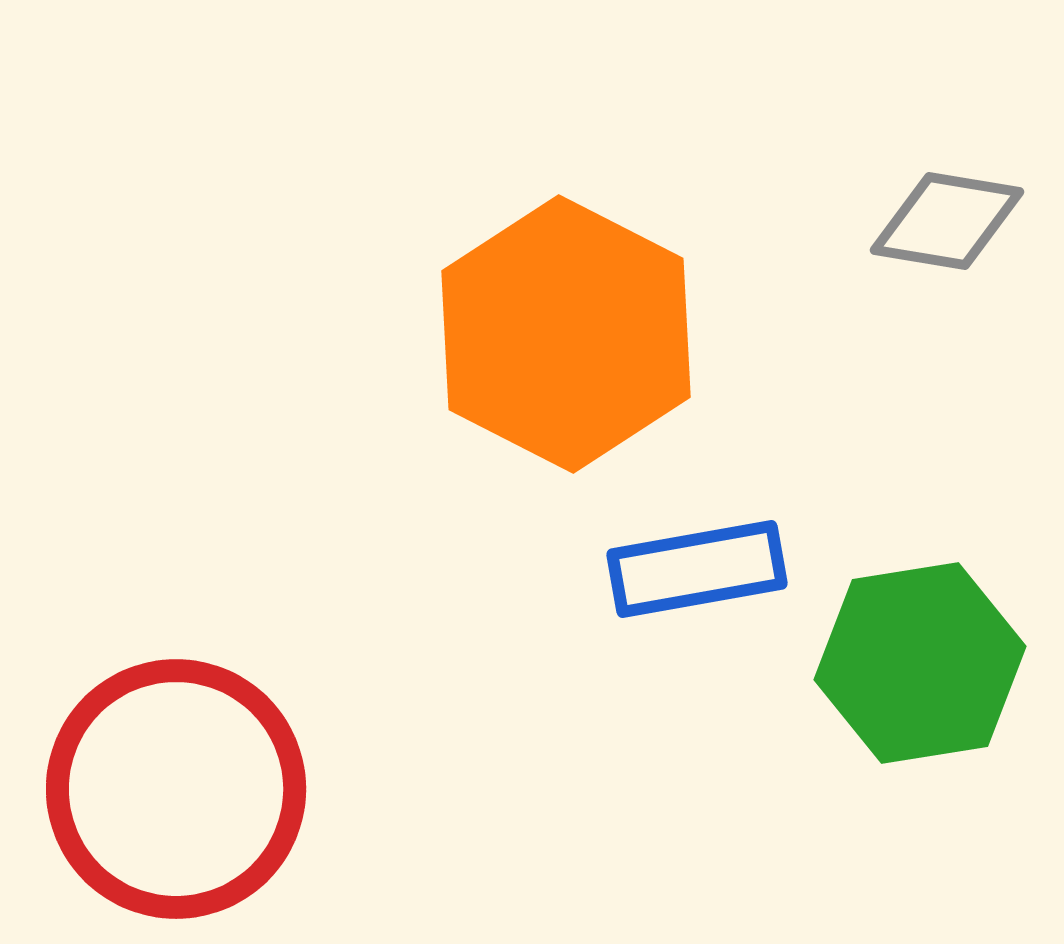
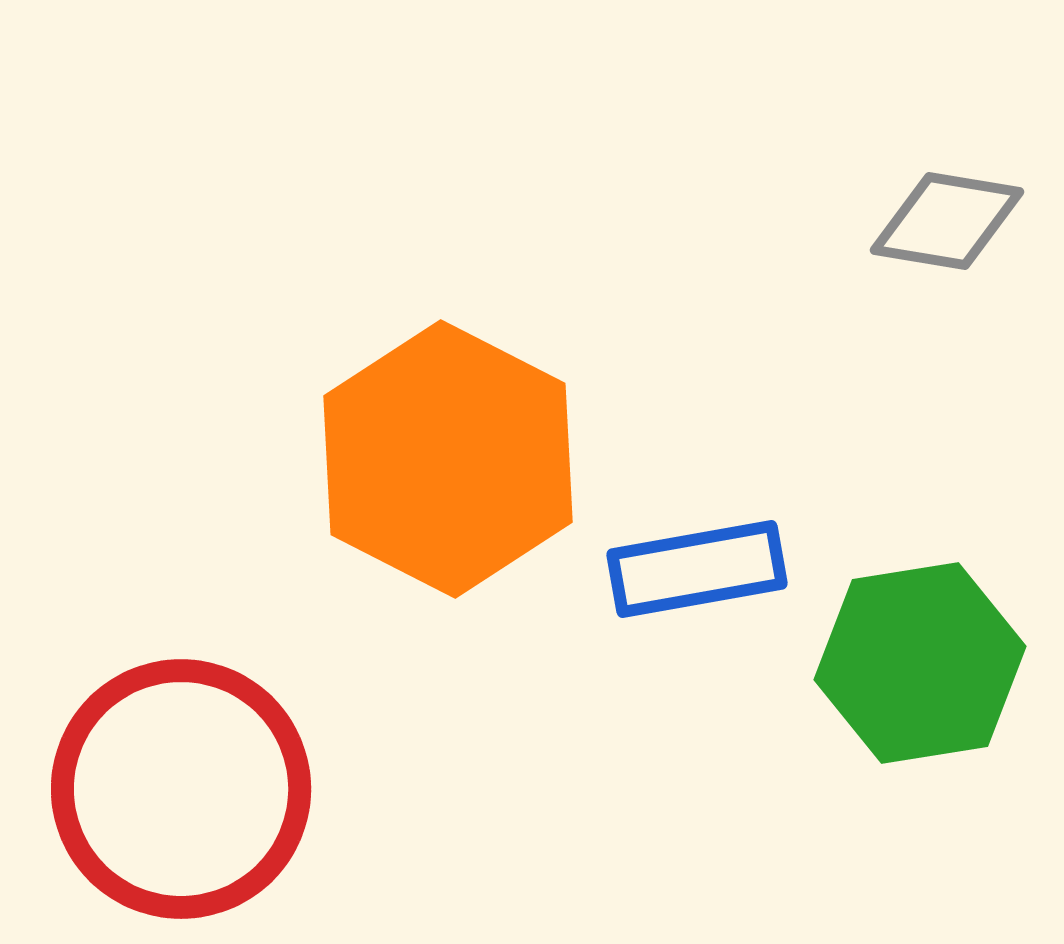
orange hexagon: moved 118 px left, 125 px down
red circle: moved 5 px right
